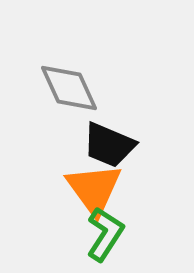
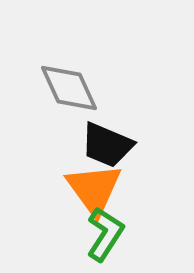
black trapezoid: moved 2 px left
